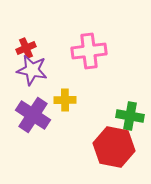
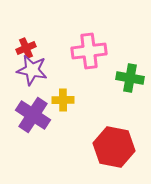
yellow cross: moved 2 px left
green cross: moved 38 px up
